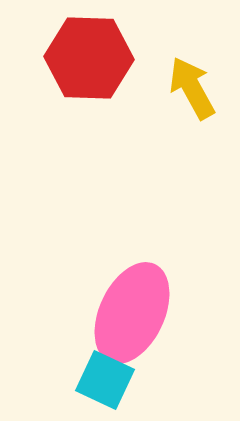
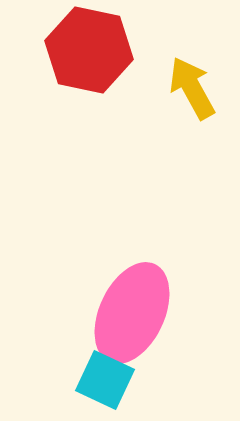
red hexagon: moved 8 px up; rotated 10 degrees clockwise
